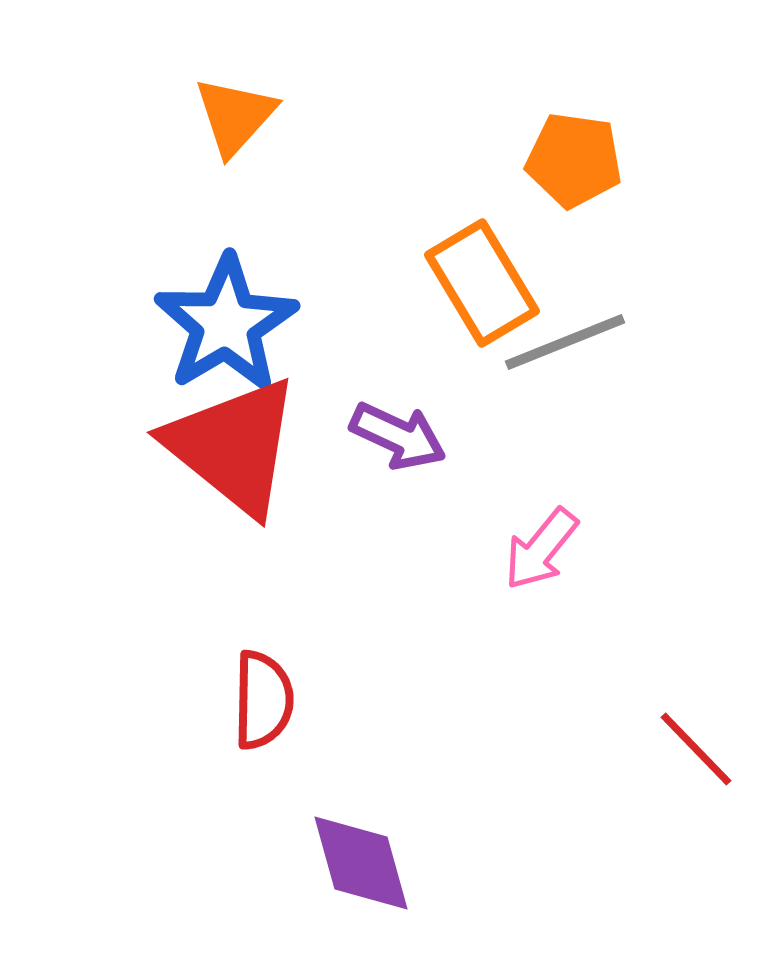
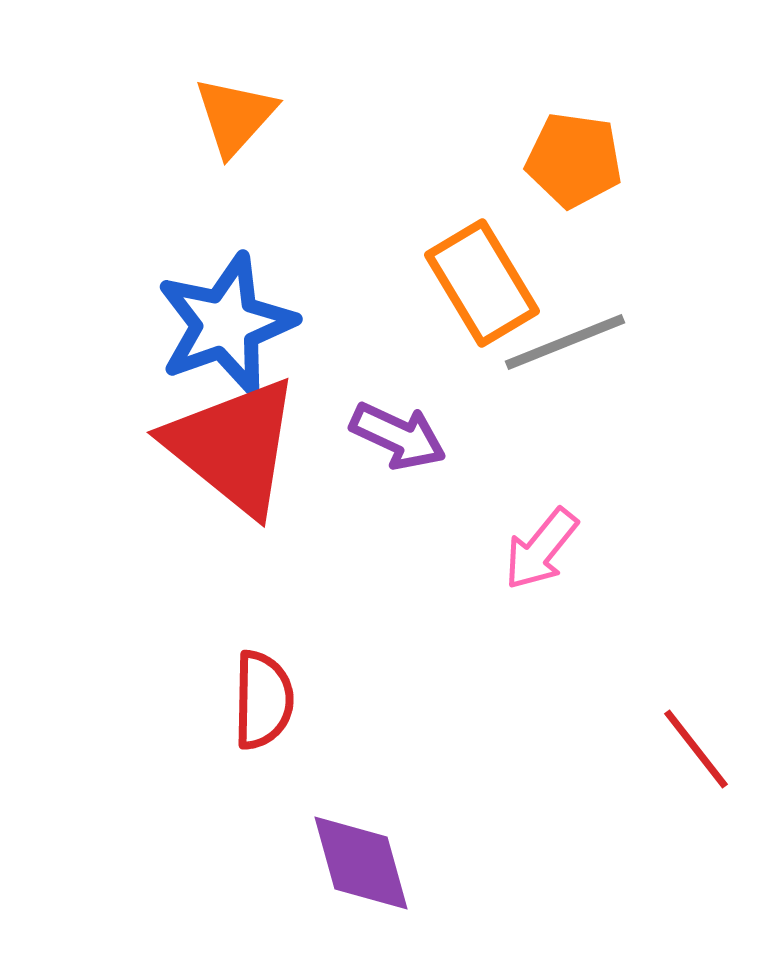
blue star: rotated 11 degrees clockwise
red line: rotated 6 degrees clockwise
